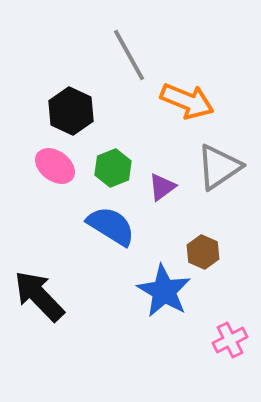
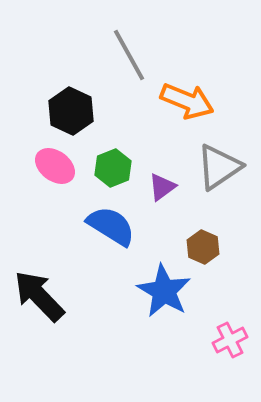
brown hexagon: moved 5 px up
